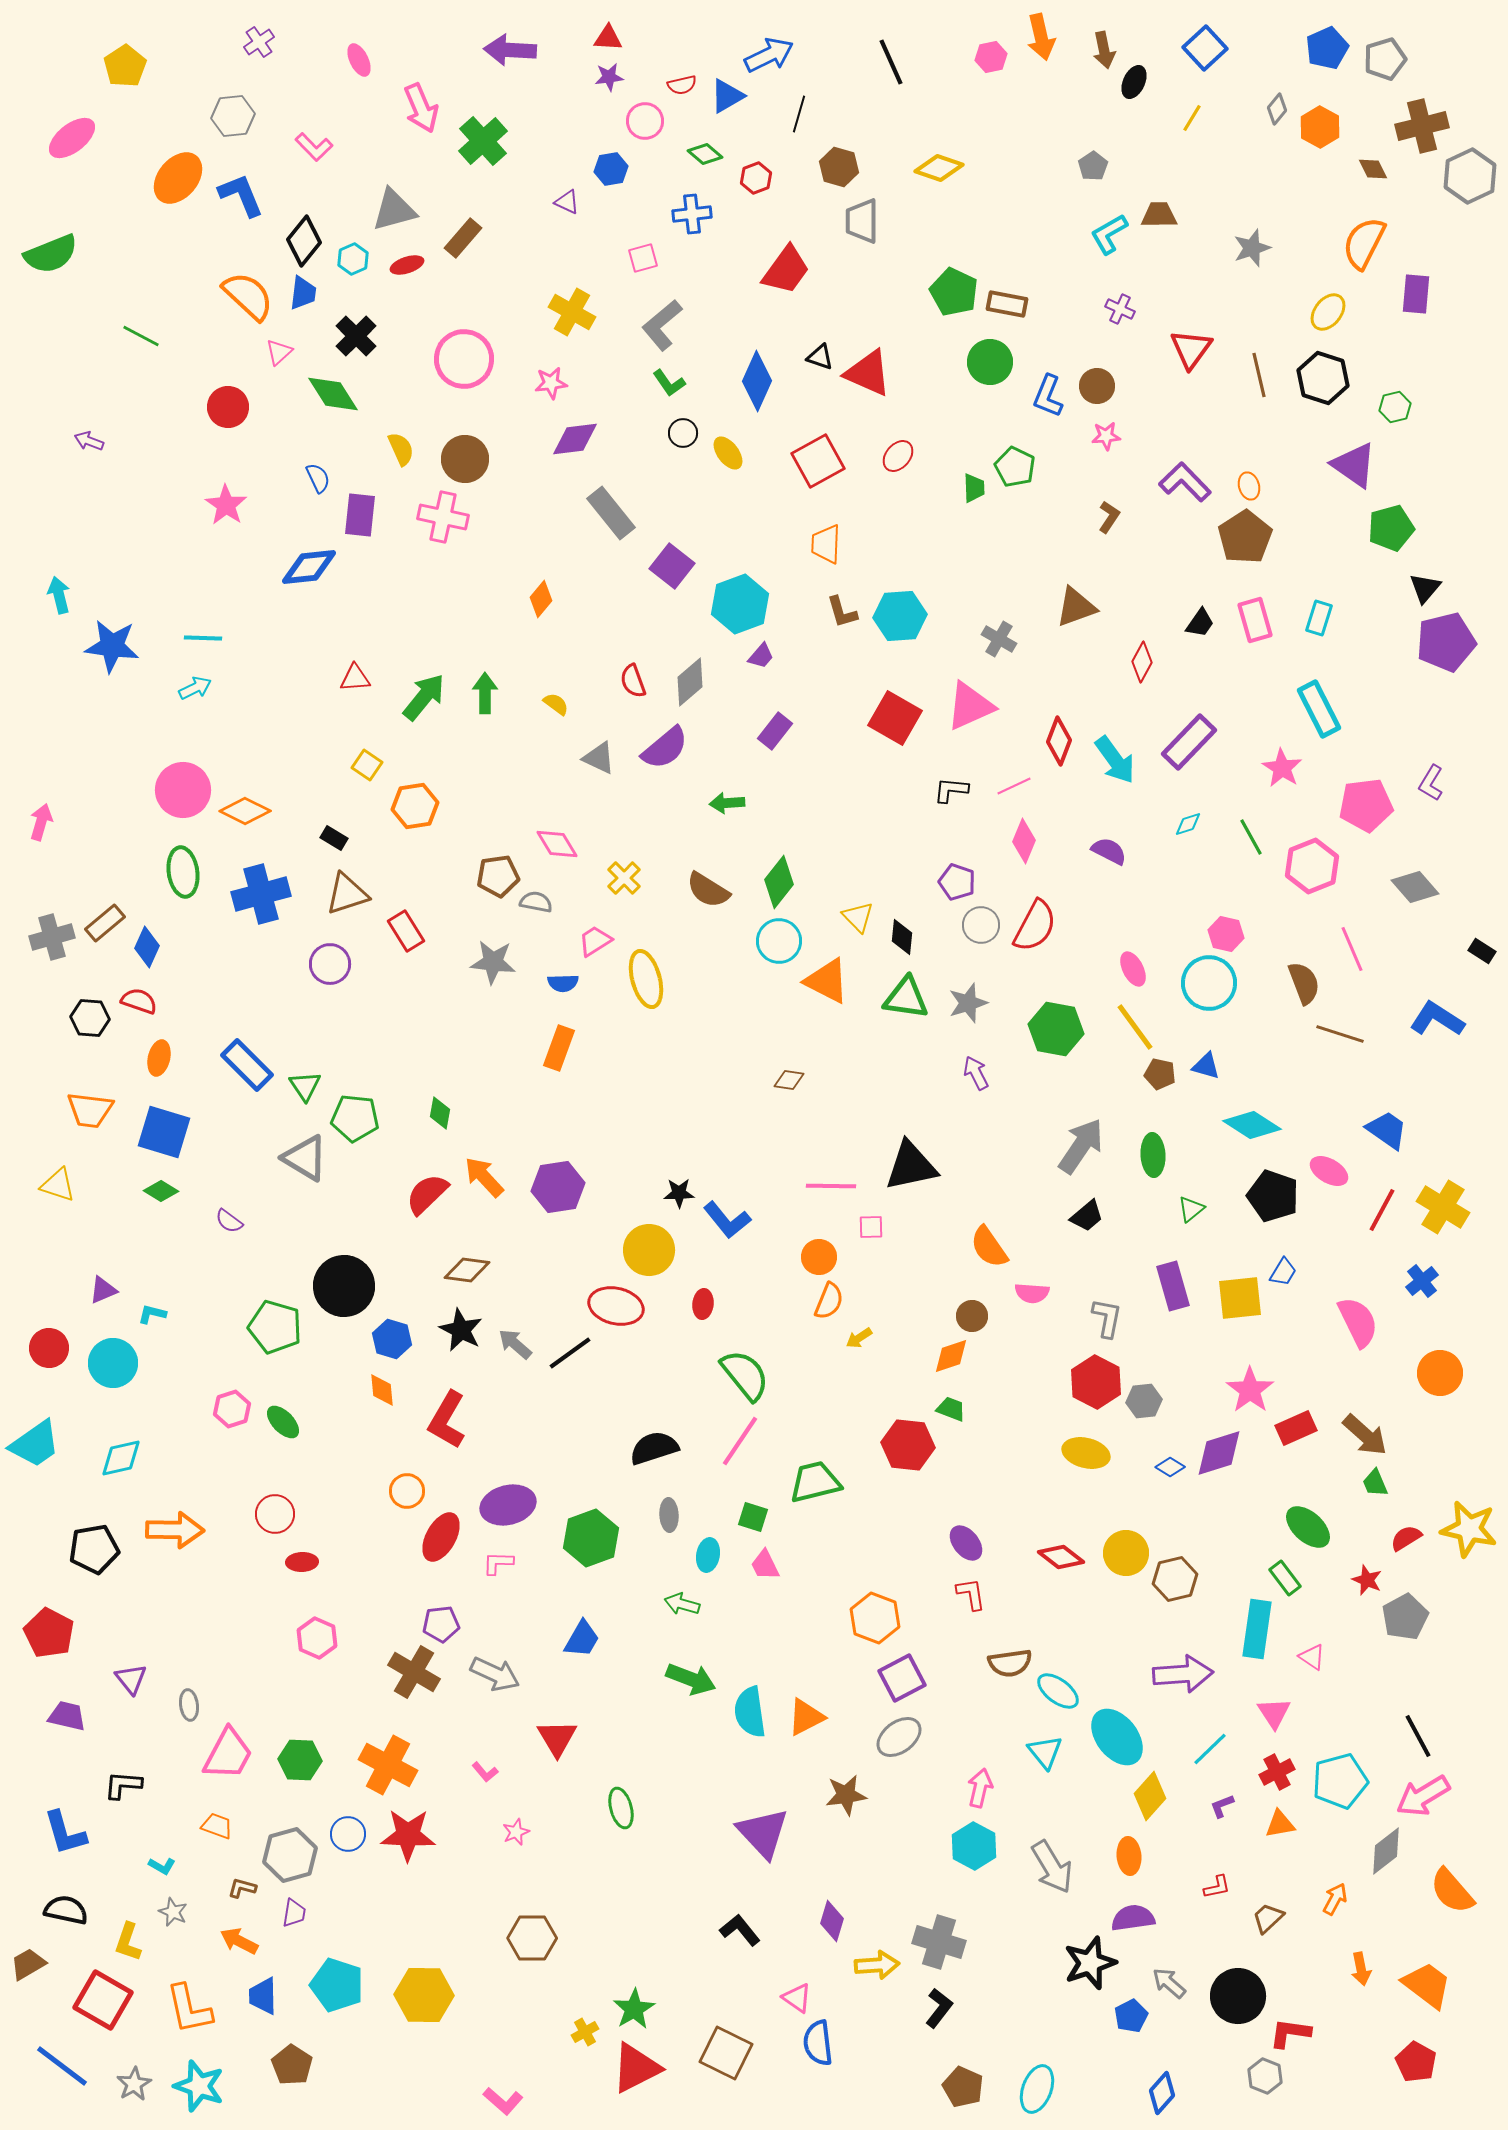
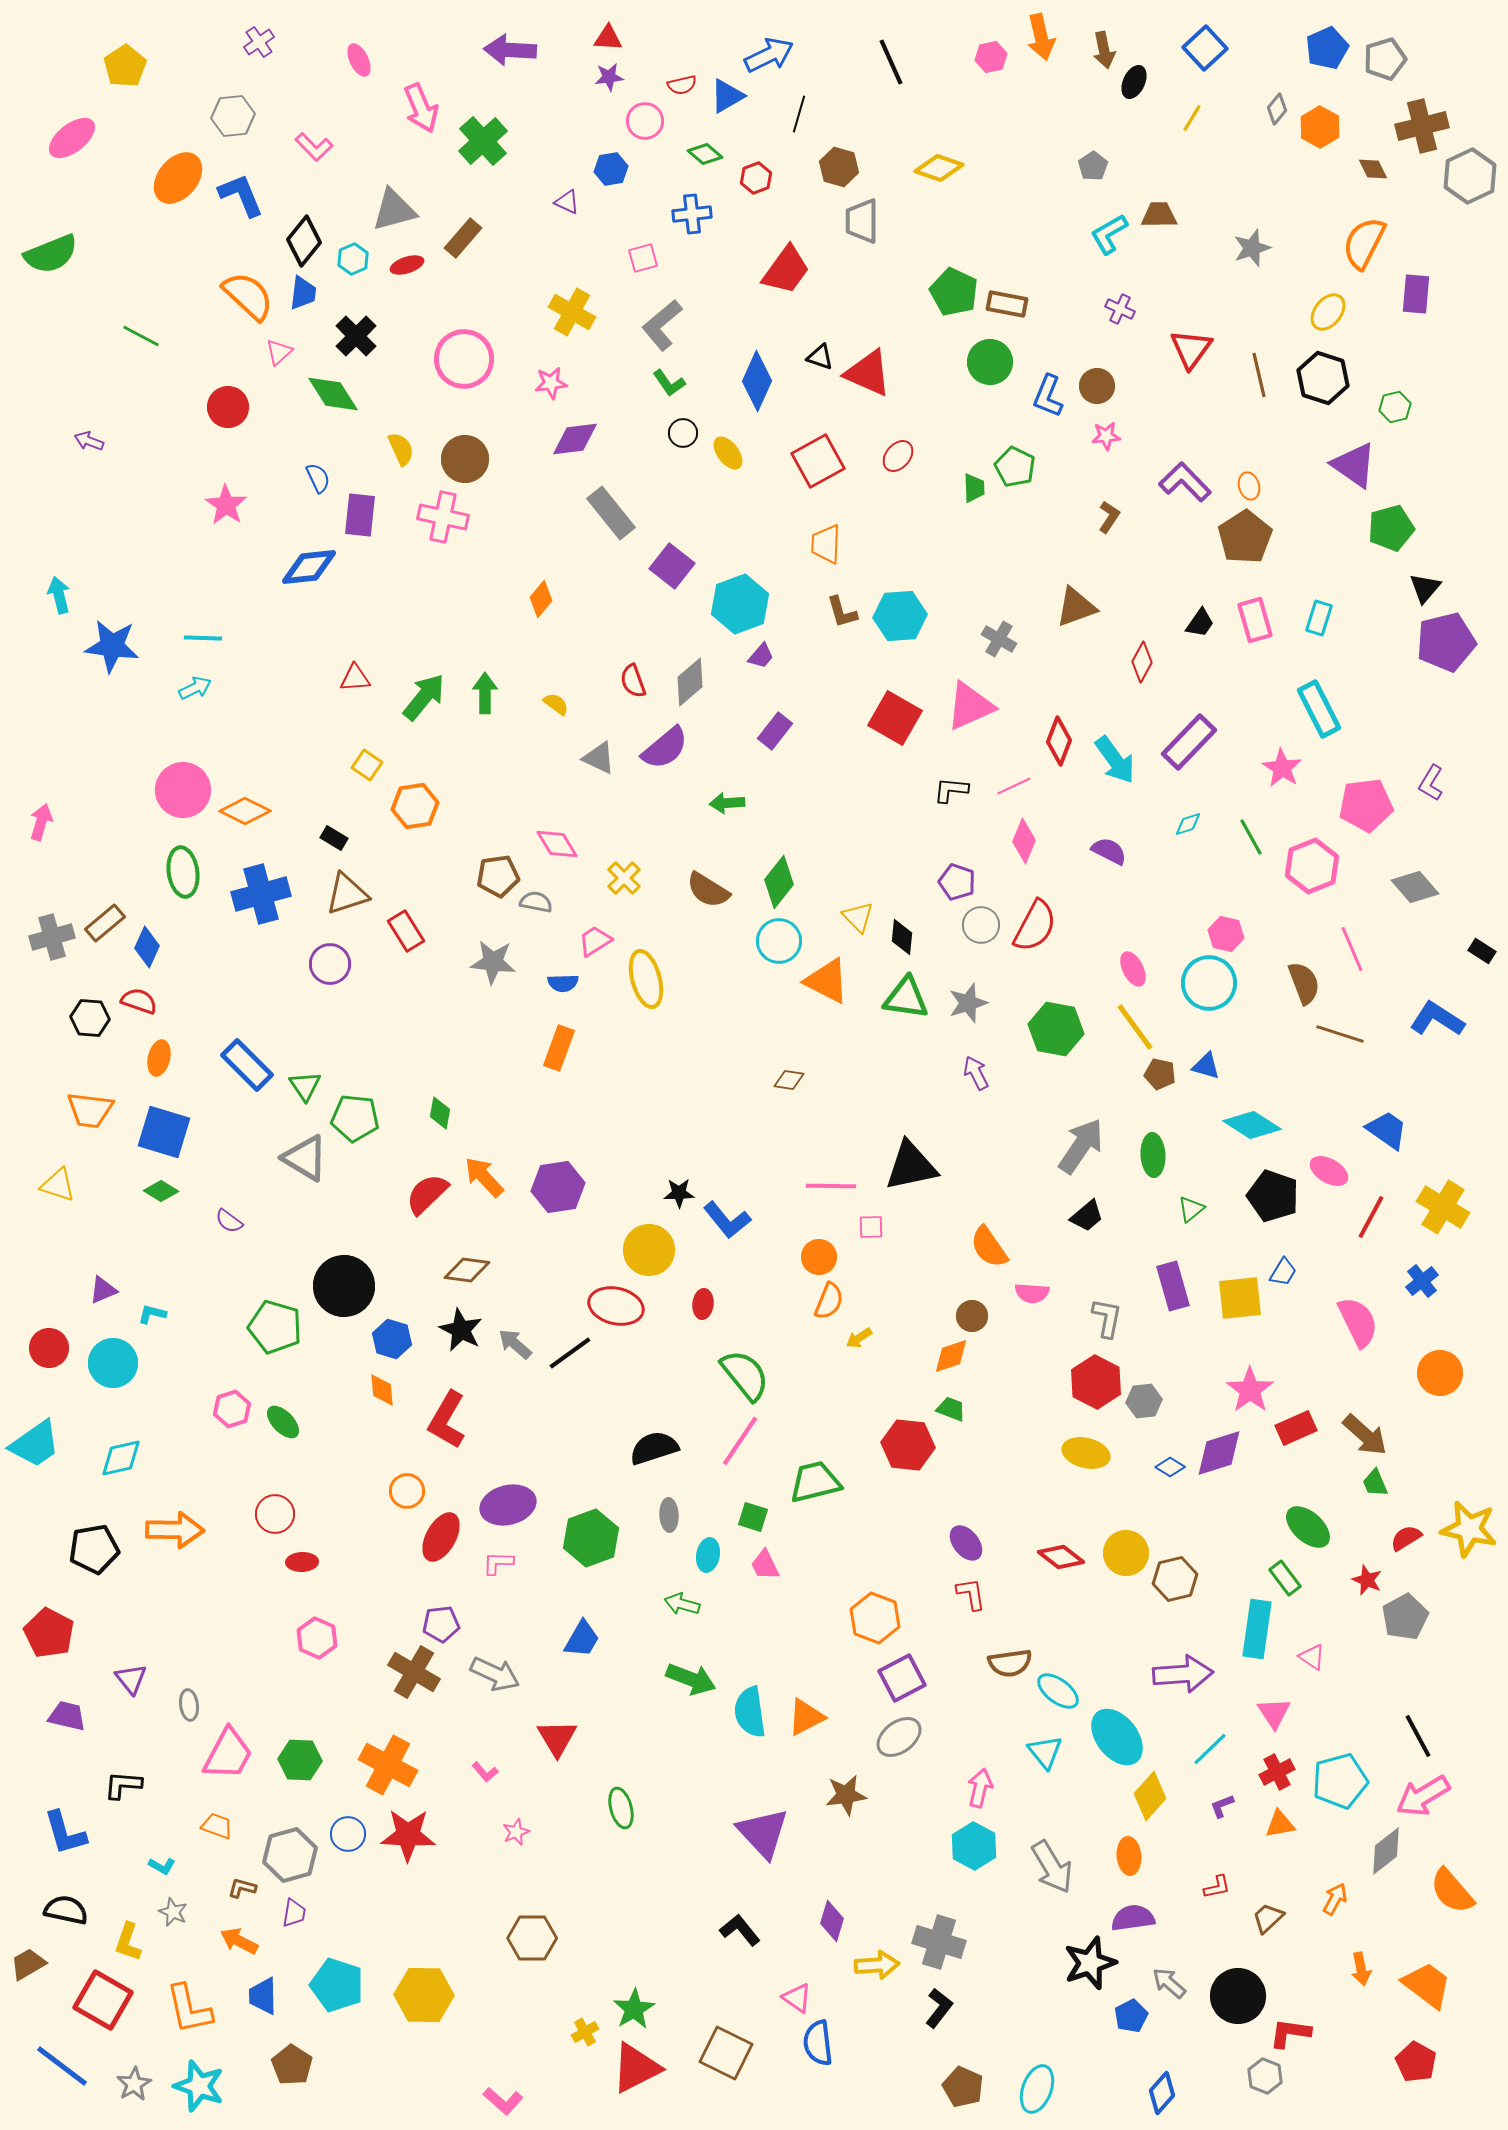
red line at (1382, 1210): moved 11 px left, 7 px down
